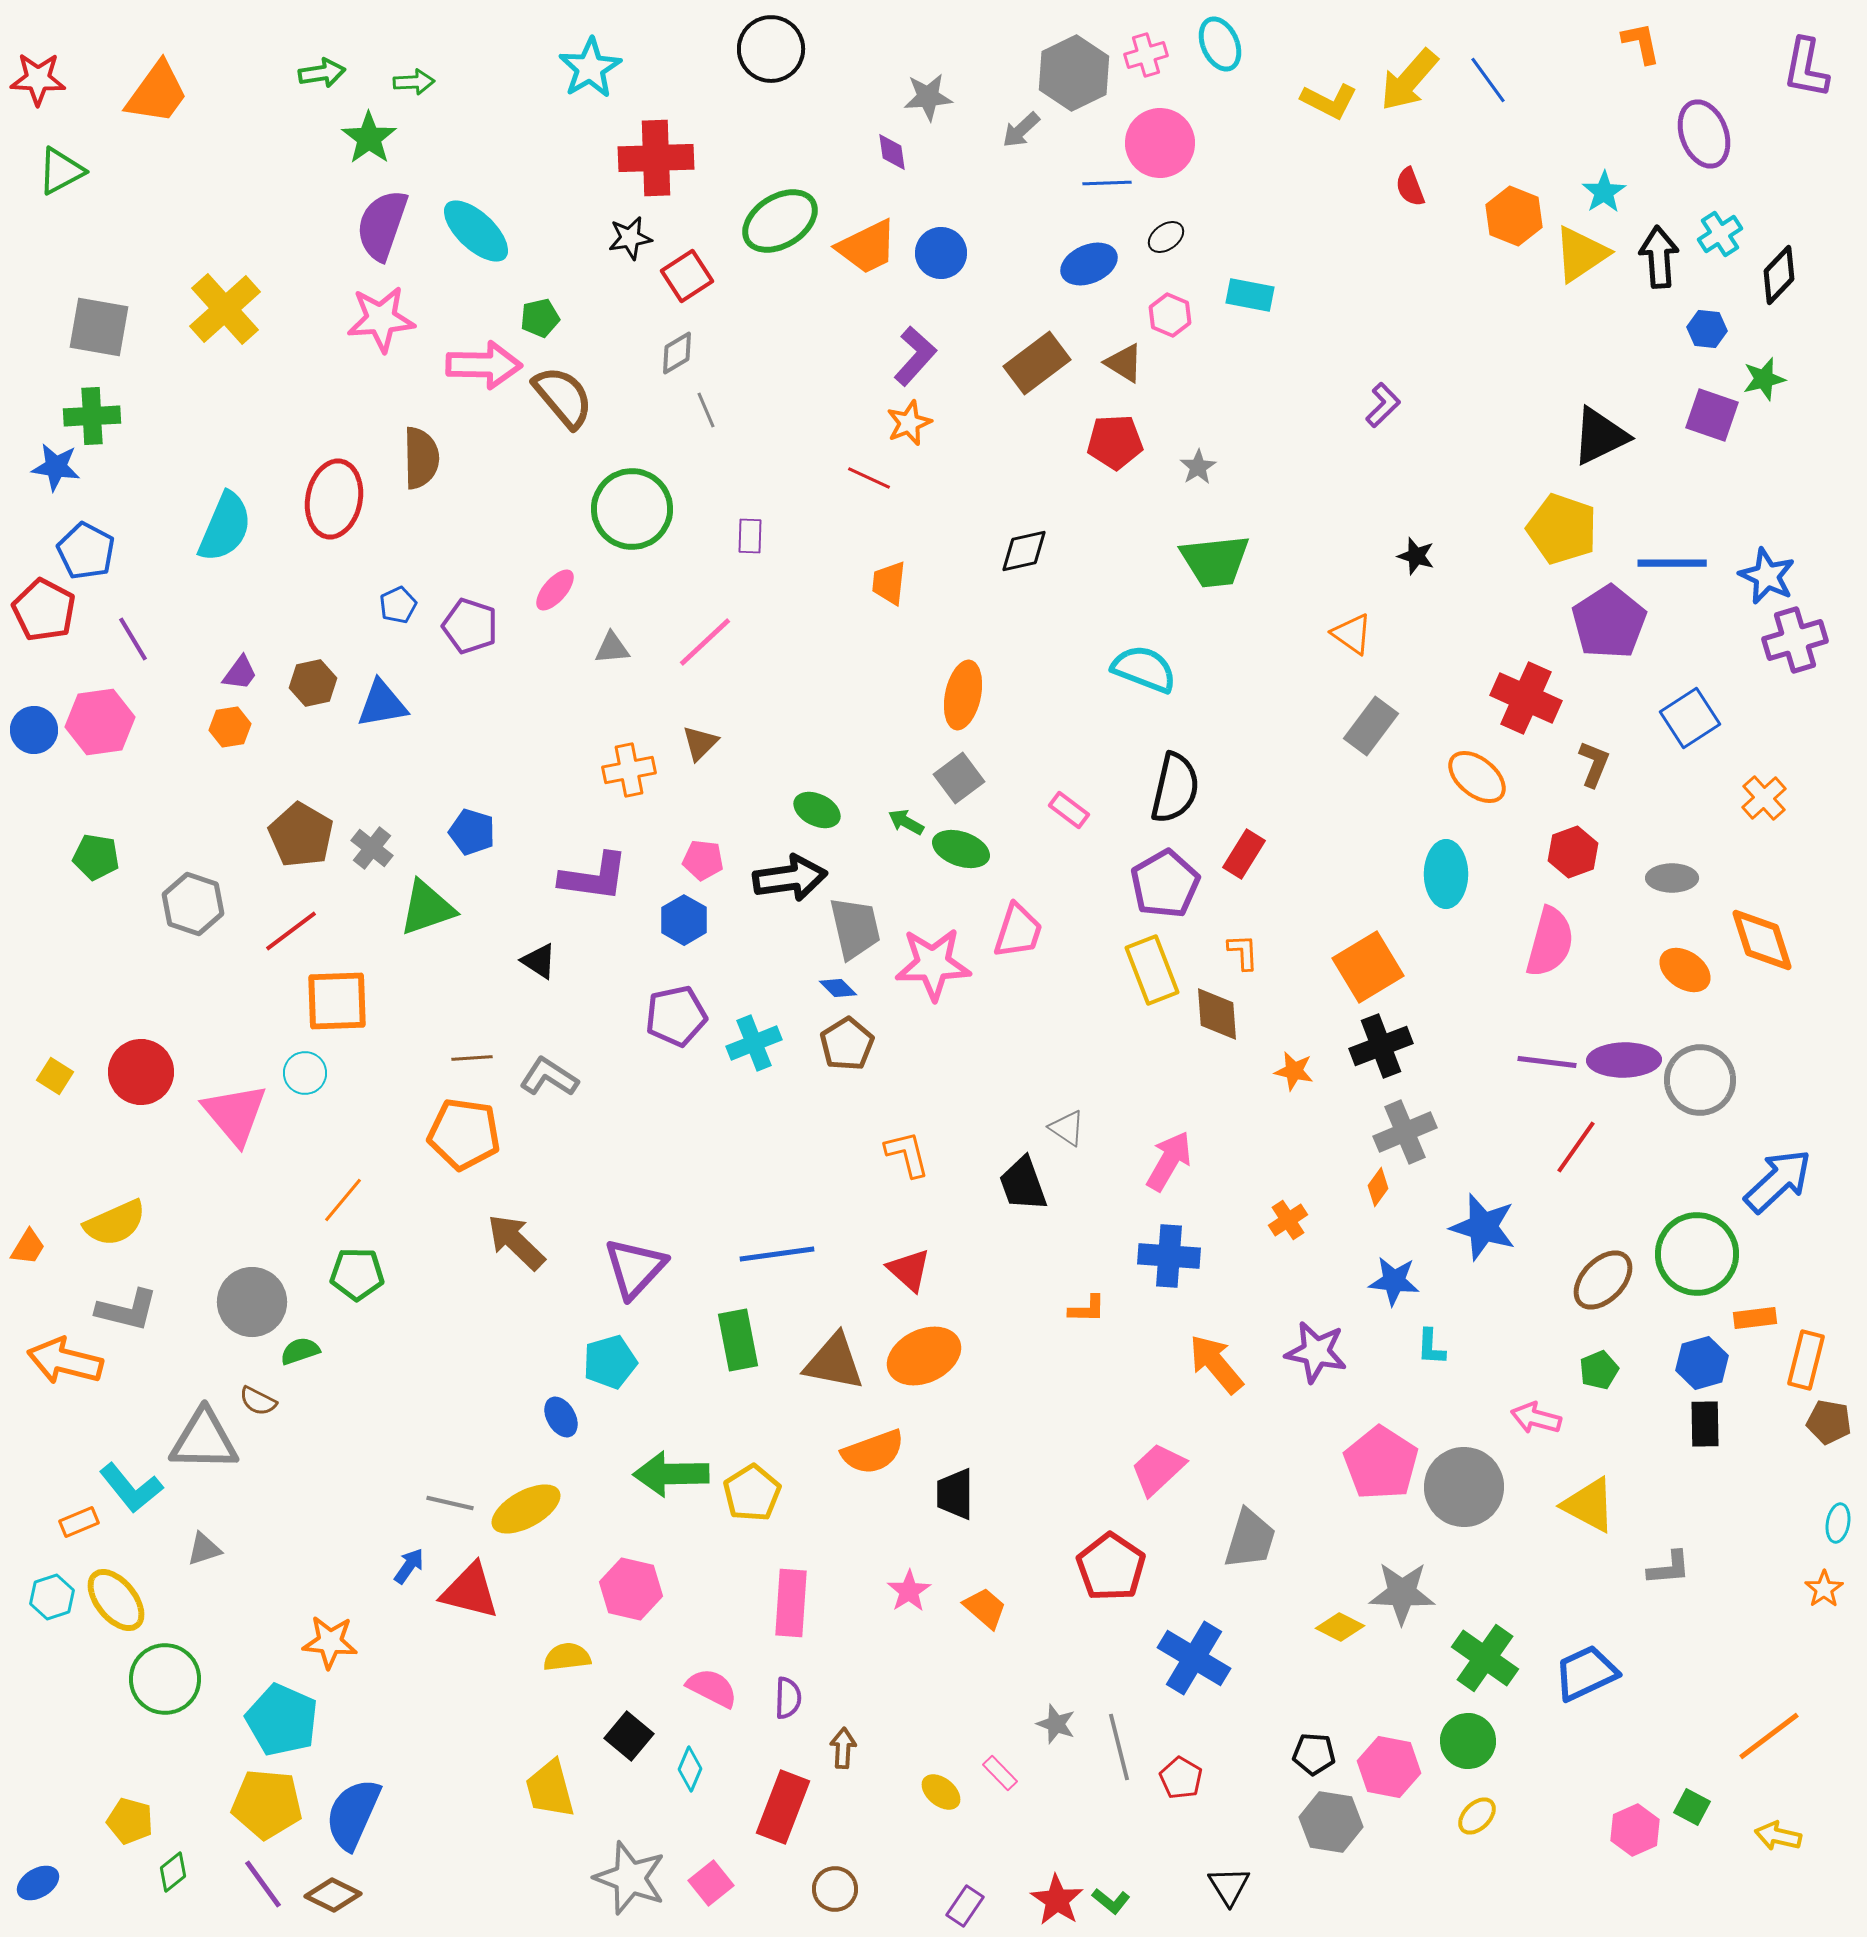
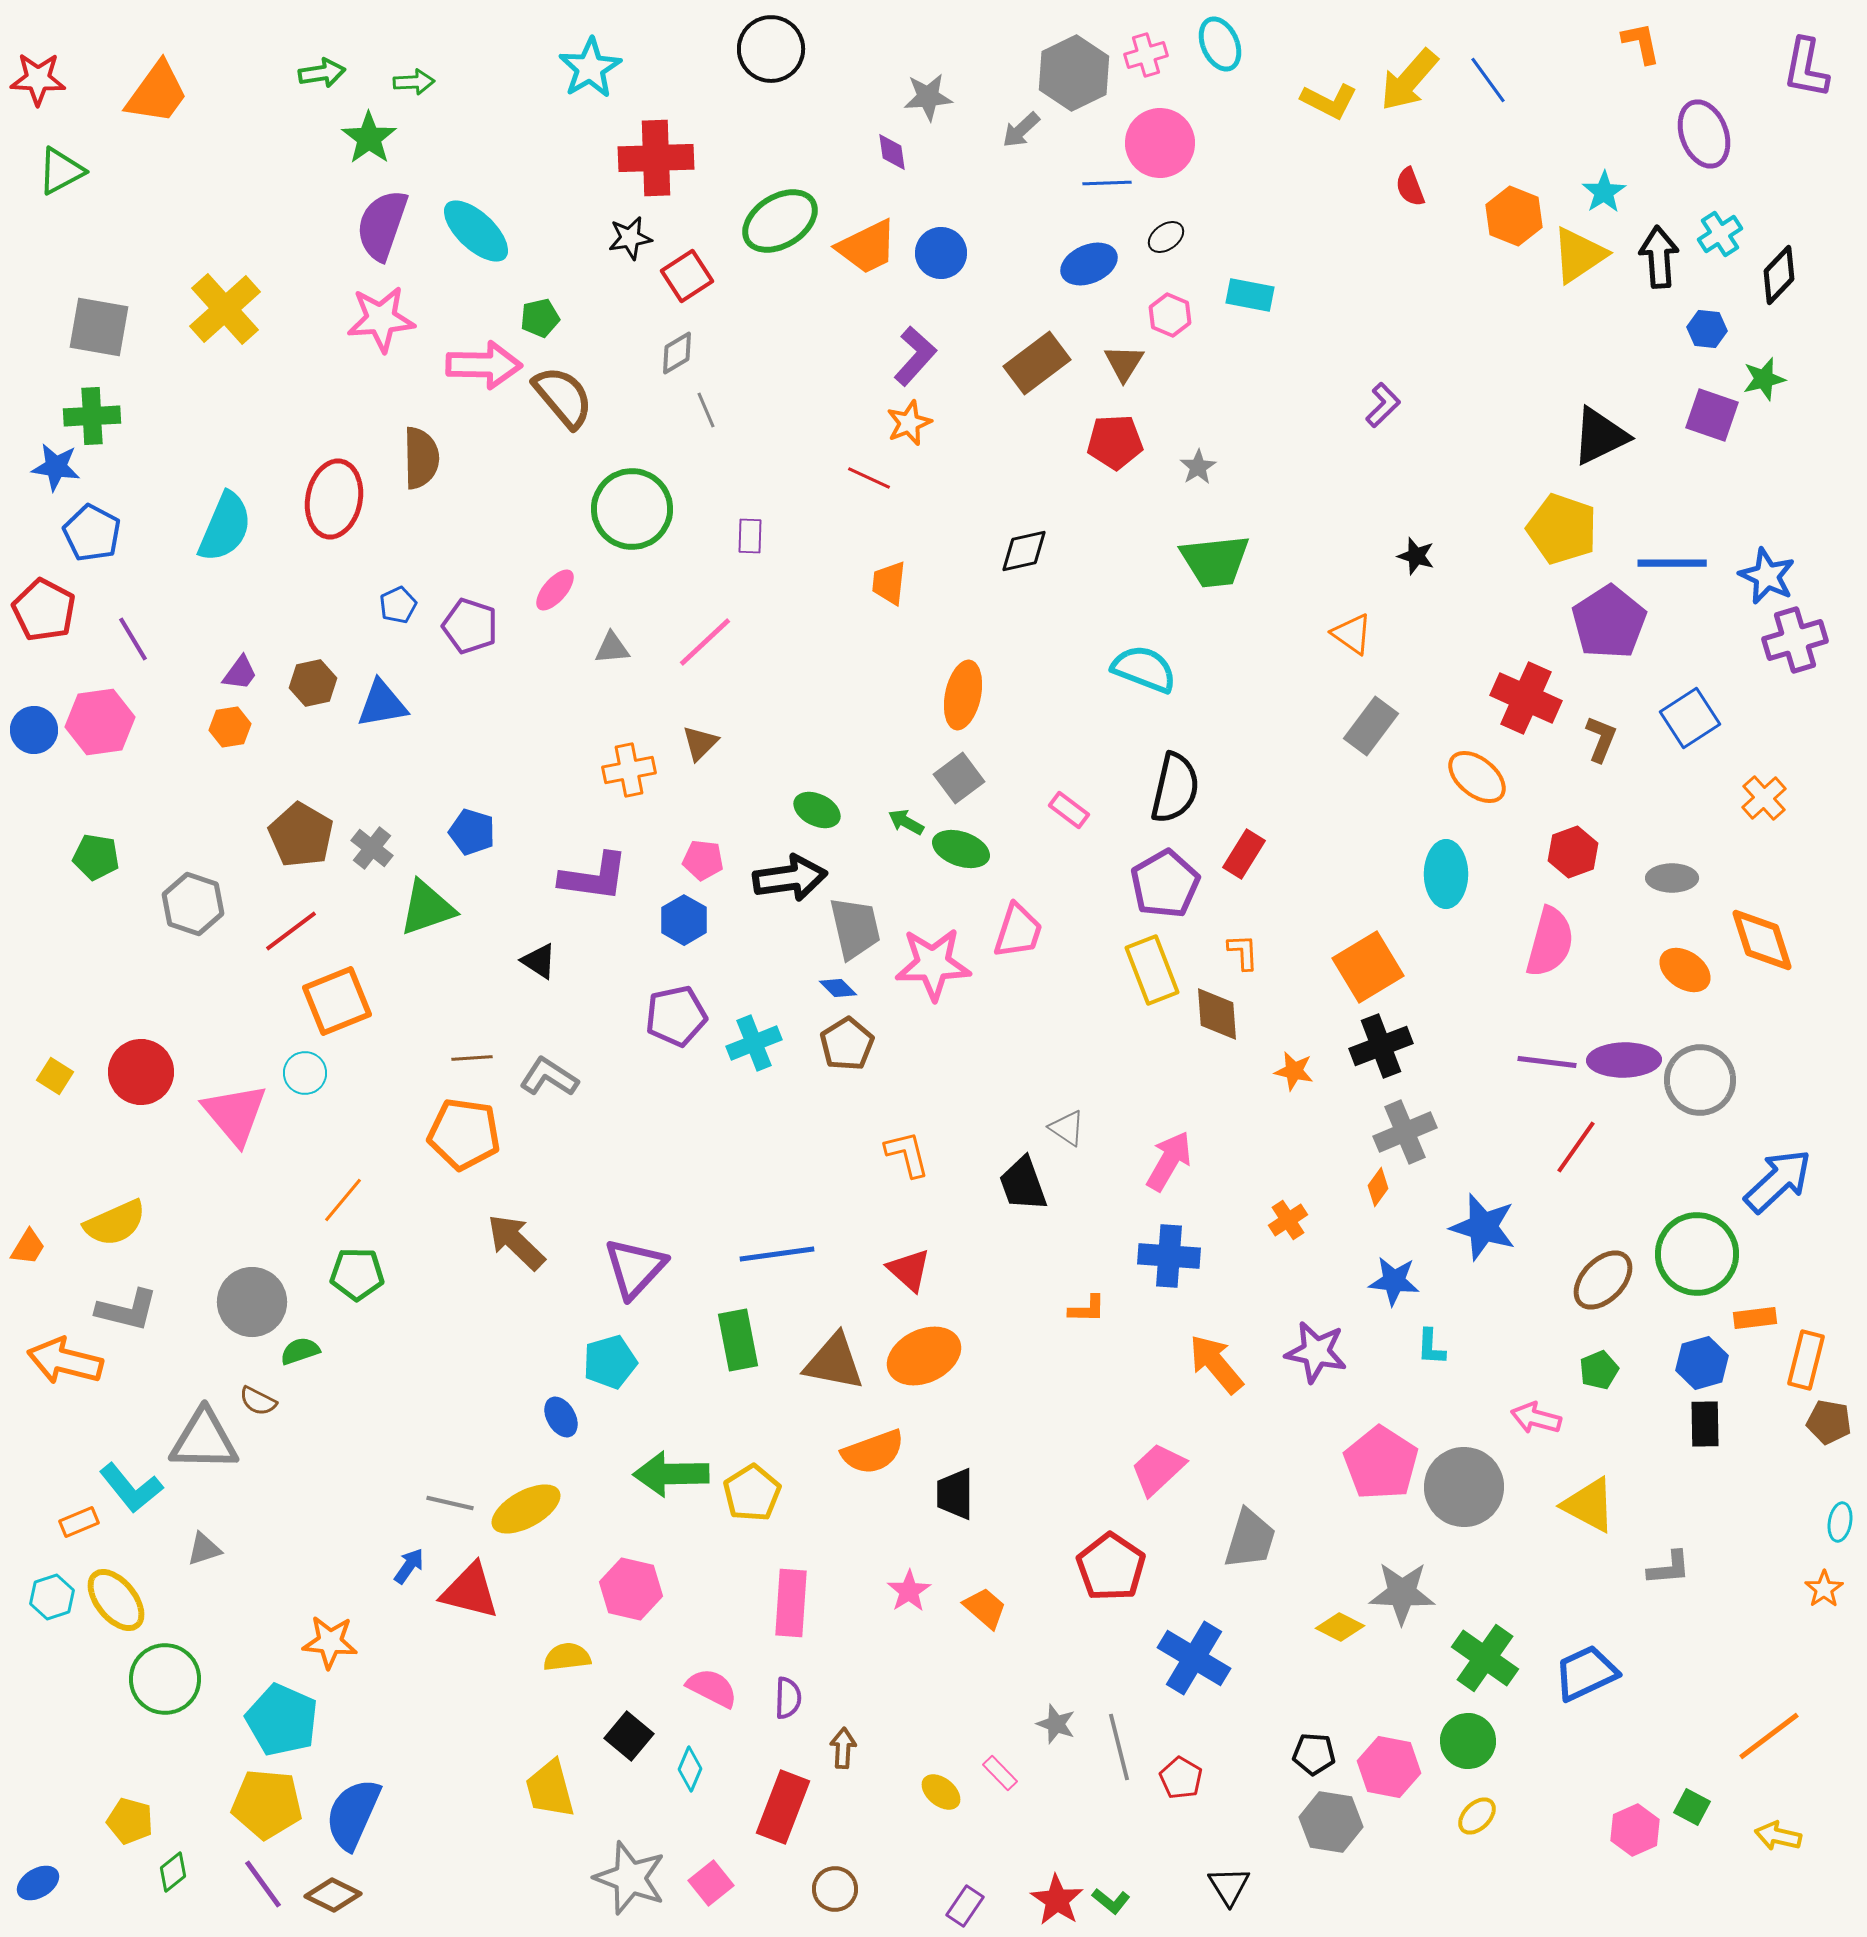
yellow triangle at (1581, 254): moved 2 px left, 1 px down
brown triangle at (1124, 363): rotated 30 degrees clockwise
blue pentagon at (86, 551): moved 6 px right, 18 px up
brown L-shape at (1594, 764): moved 7 px right, 25 px up
orange square at (337, 1001): rotated 20 degrees counterclockwise
cyan ellipse at (1838, 1523): moved 2 px right, 1 px up
